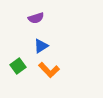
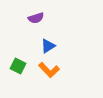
blue triangle: moved 7 px right
green square: rotated 28 degrees counterclockwise
